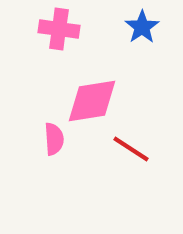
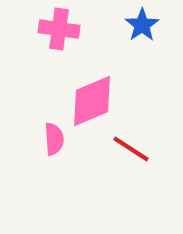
blue star: moved 2 px up
pink diamond: rotated 14 degrees counterclockwise
